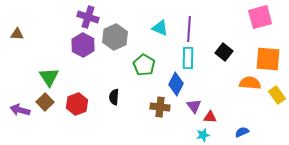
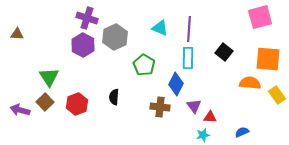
purple cross: moved 1 px left, 1 px down
